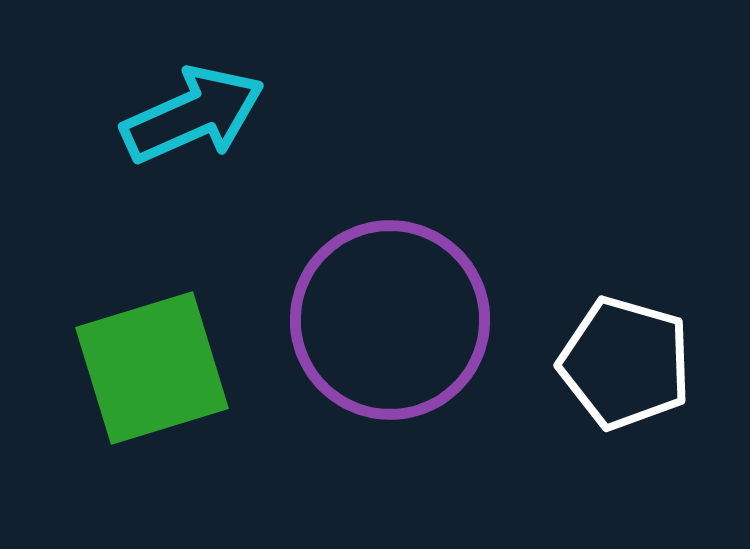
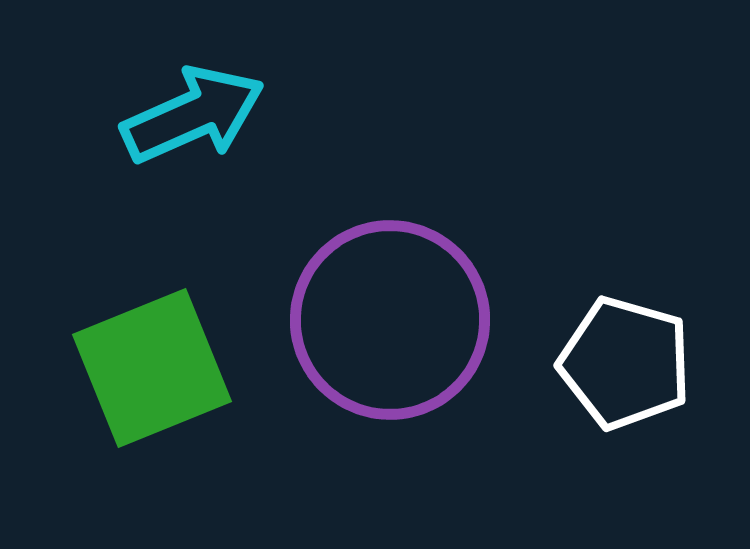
green square: rotated 5 degrees counterclockwise
